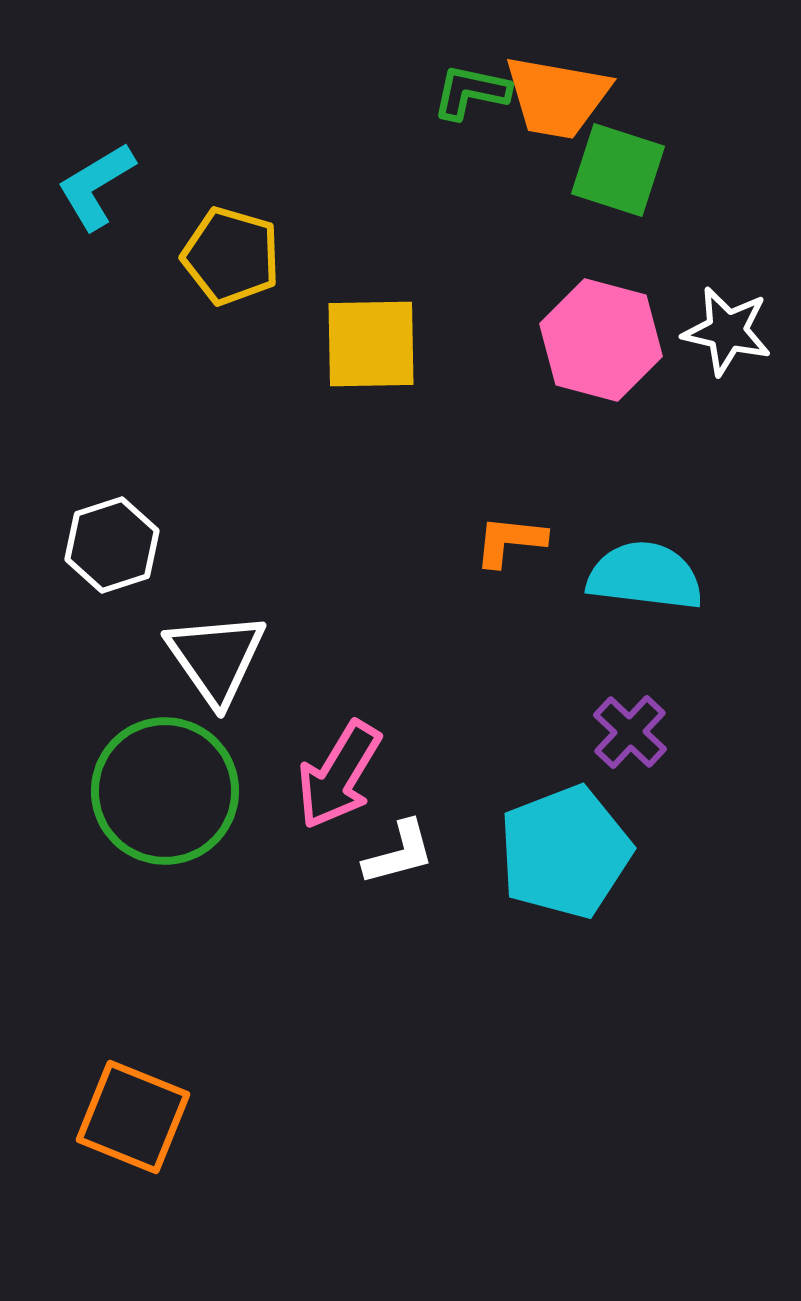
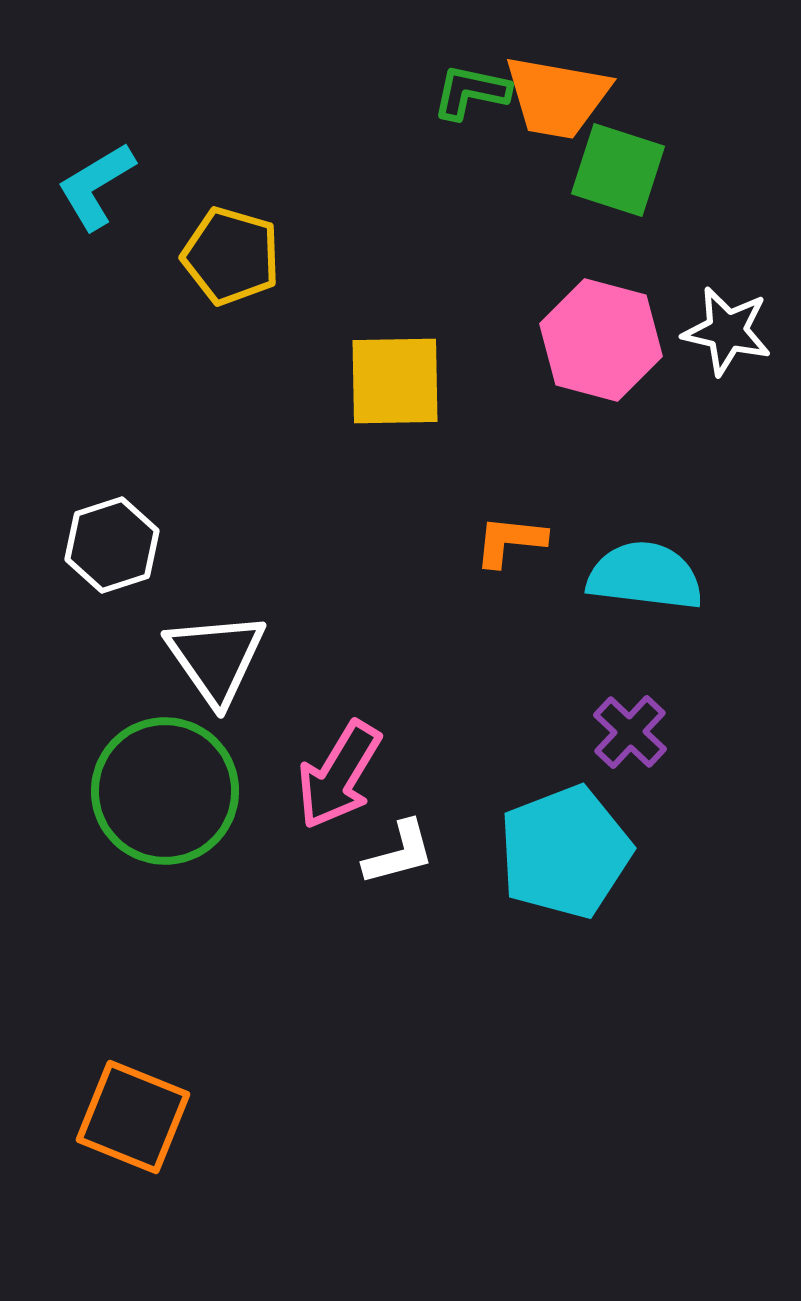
yellow square: moved 24 px right, 37 px down
